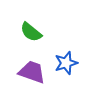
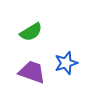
green semicircle: rotated 70 degrees counterclockwise
